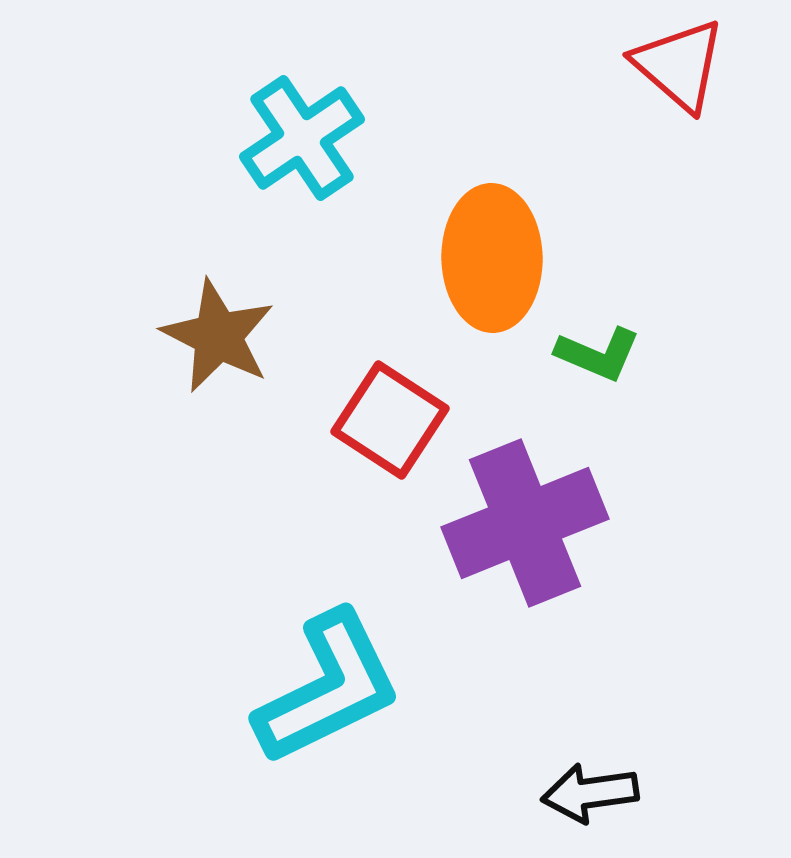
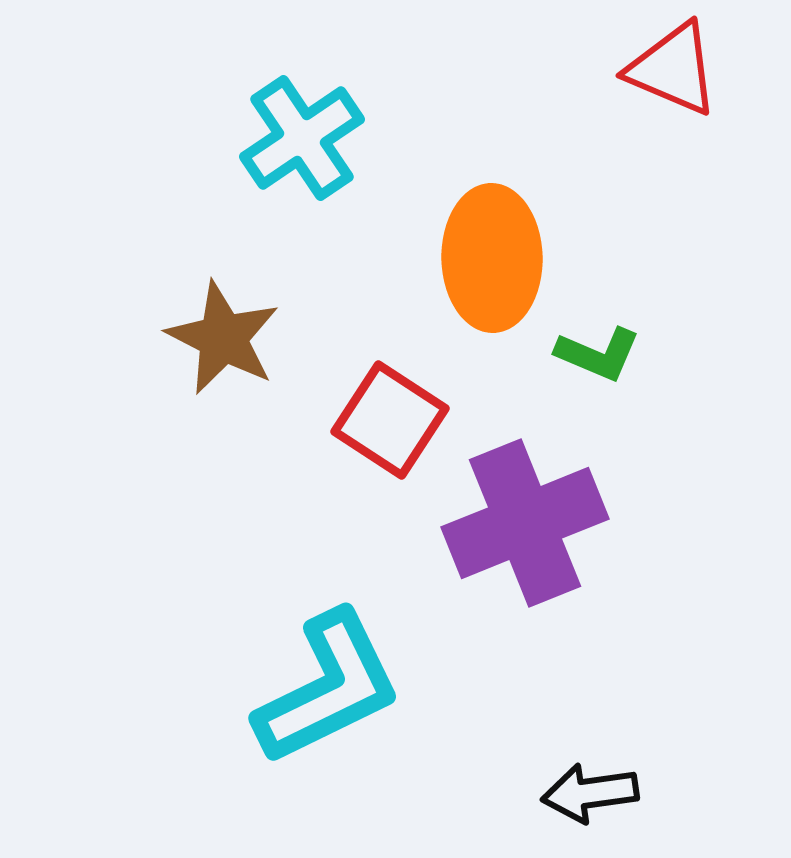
red triangle: moved 6 px left, 4 px down; rotated 18 degrees counterclockwise
brown star: moved 5 px right, 2 px down
